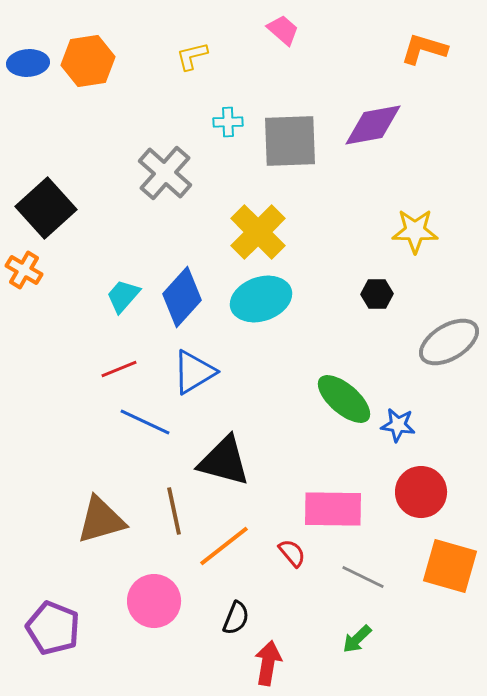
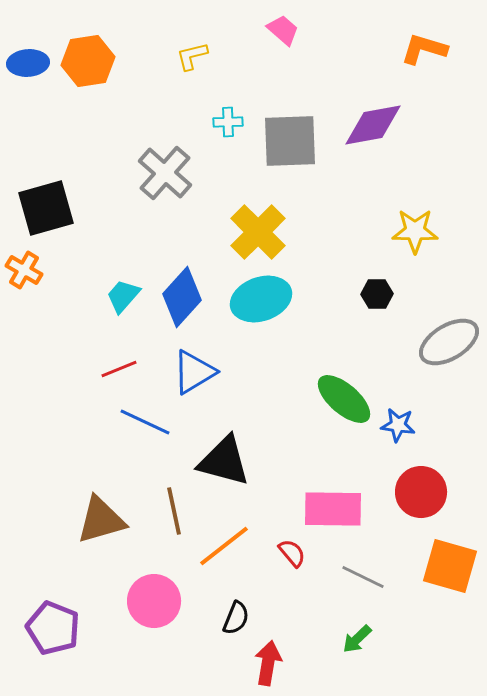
black square: rotated 26 degrees clockwise
